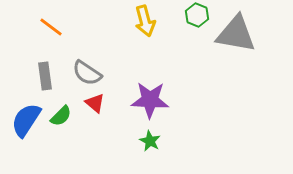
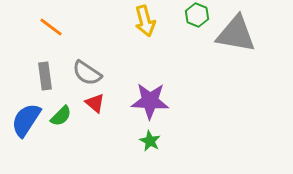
purple star: moved 1 px down
